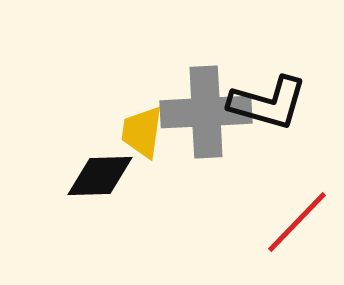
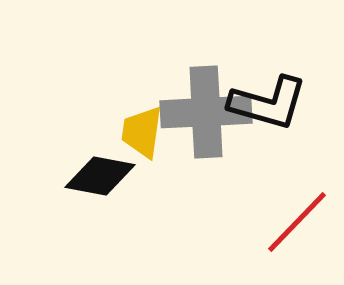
black diamond: rotated 12 degrees clockwise
